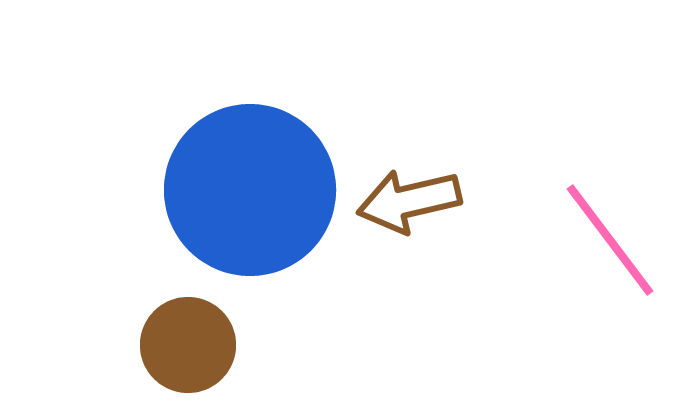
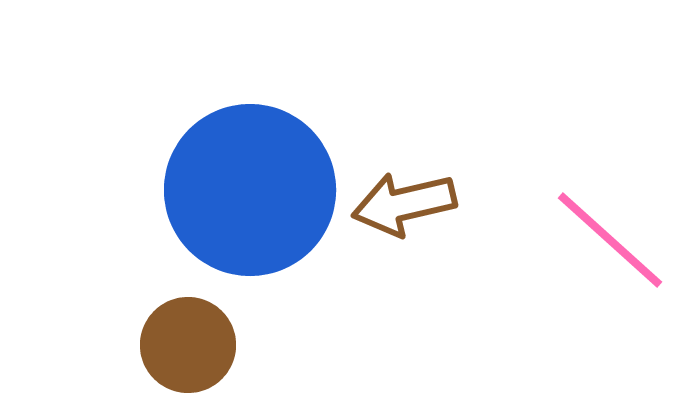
brown arrow: moved 5 px left, 3 px down
pink line: rotated 11 degrees counterclockwise
